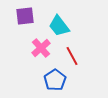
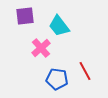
red line: moved 13 px right, 15 px down
blue pentagon: moved 2 px right, 1 px up; rotated 30 degrees counterclockwise
